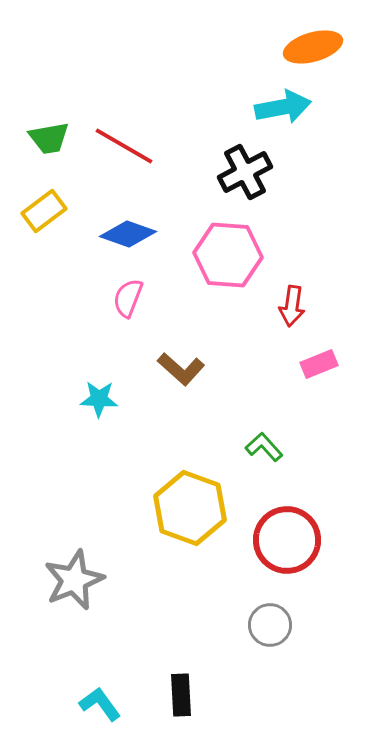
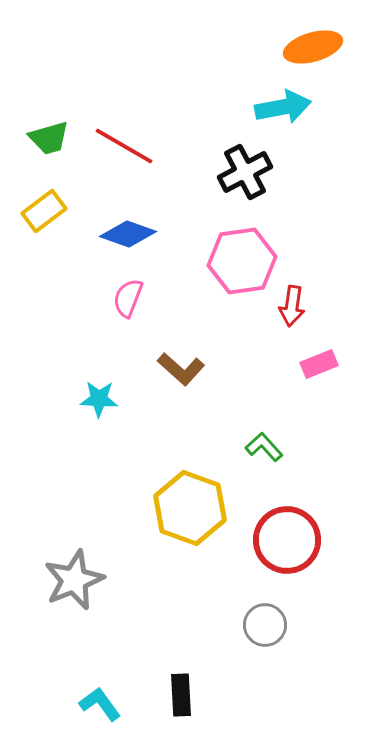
green trapezoid: rotated 6 degrees counterclockwise
pink hexagon: moved 14 px right, 6 px down; rotated 12 degrees counterclockwise
gray circle: moved 5 px left
